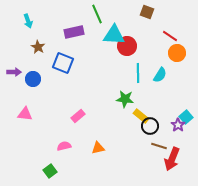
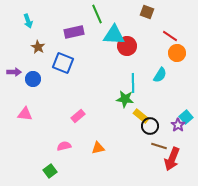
cyan line: moved 5 px left, 10 px down
